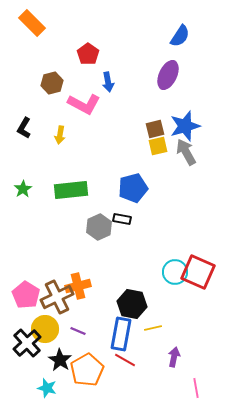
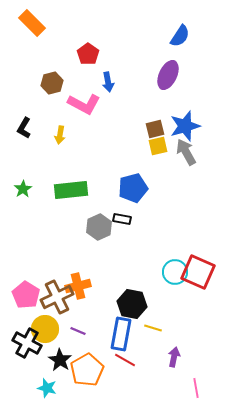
yellow line: rotated 30 degrees clockwise
black cross: rotated 20 degrees counterclockwise
